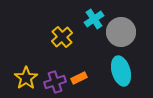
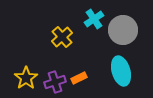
gray circle: moved 2 px right, 2 px up
